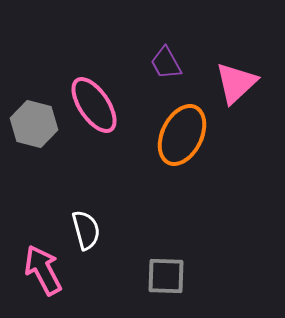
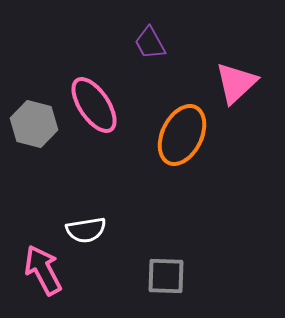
purple trapezoid: moved 16 px left, 20 px up
white semicircle: rotated 96 degrees clockwise
